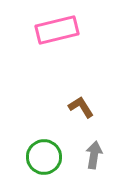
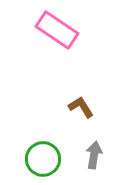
pink rectangle: rotated 48 degrees clockwise
green circle: moved 1 px left, 2 px down
